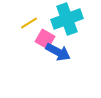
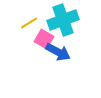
cyan cross: moved 4 px left, 1 px down
pink square: moved 1 px left
